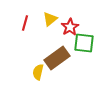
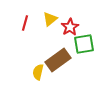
green square: moved 1 px down; rotated 15 degrees counterclockwise
brown rectangle: moved 1 px right, 2 px down
